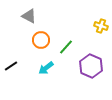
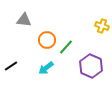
gray triangle: moved 5 px left, 4 px down; rotated 21 degrees counterclockwise
yellow cross: moved 1 px right
orange circle: moved 6 px right
